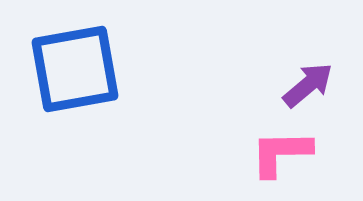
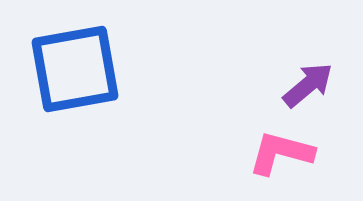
pink L-shape: rotated 16 degrees clockwise
